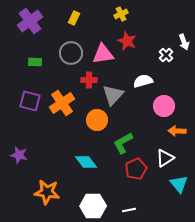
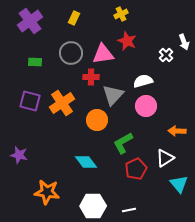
red cross: moved 2 px right, 3 px up
pink circle: moved 18 px left
